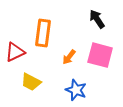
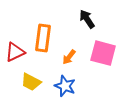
black arrow: moved 10 px left
orange rectangle: moved 5 px down
pink square: moved 3 px right, 2 px up
blue star: moved 11 px left, 4 px up
